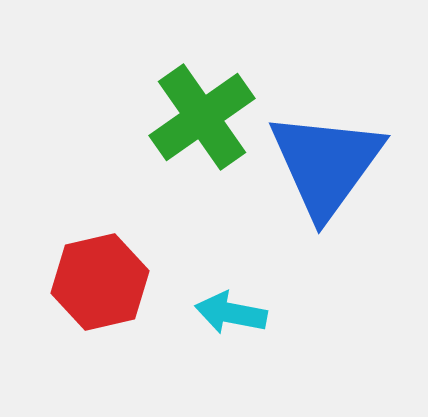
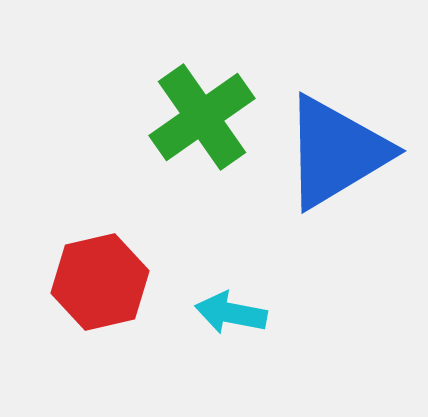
blue triangle: moved 10 px right, 12 px up; rotated 23 degrees clockwise
